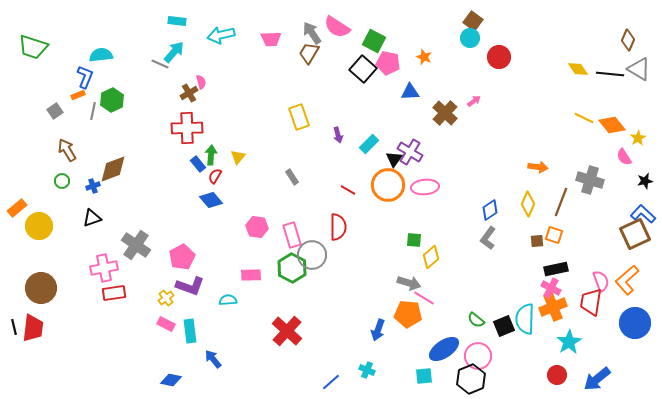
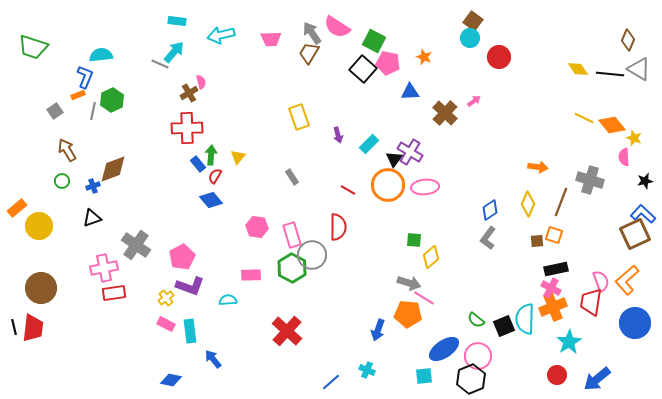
yellow star at (638, 138): moved 4 px left; rotated 21 degrees counterclockwise
pink semicircle at (624, 157): rotated 30 degrees clockwise
